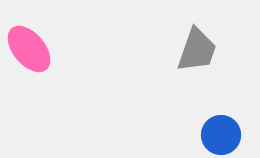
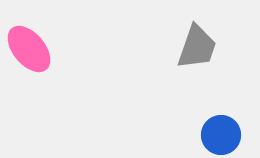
gray trapezoid: moved 3 px up
